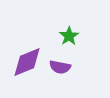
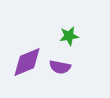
green star: rotated 24 degrees clockwise
